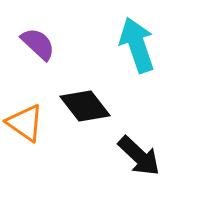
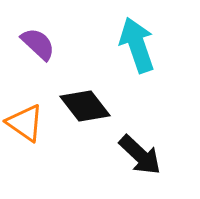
black arrow: moved 1 px right, 1 px up
